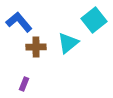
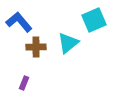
cyan square: rotated 15 degrees clockwise
purple rectangle: moved 1 px up
